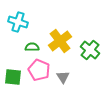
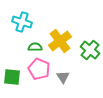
cyan cross: moved 4 px right
green semicircle: moved 3 px right
pink pentagon: moved 1 px up
green square: moved 1 px left
